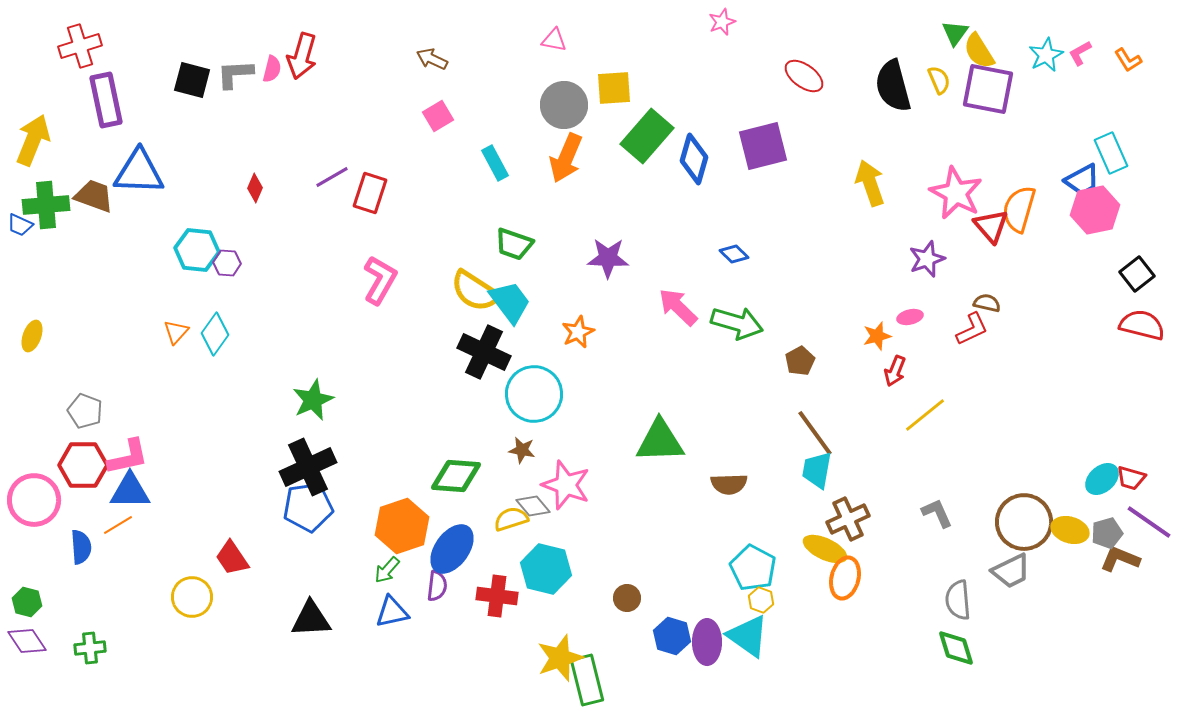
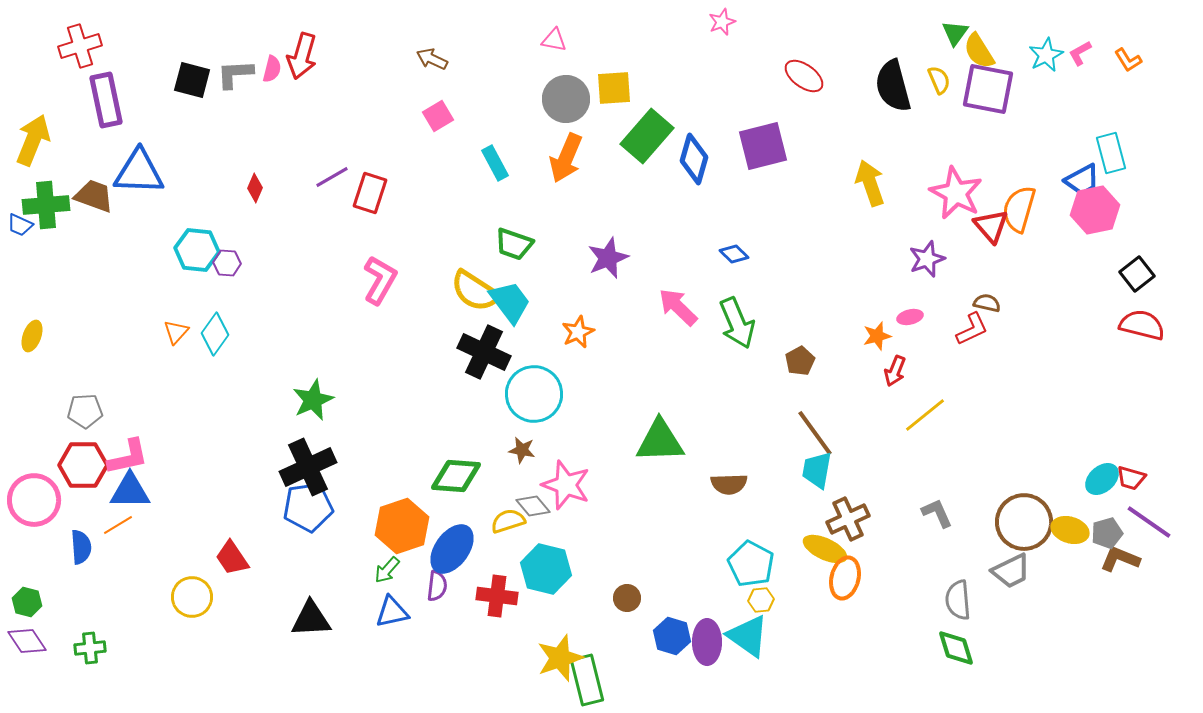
gray circle at (564, 105): moved 2 px right, 6 px up
cyan rectangle at (1111, 153): rotated 9 degrees clockwise
purple star at (608, 258): rotated 24 degrees counterclockwise
green arrow at (737, 323): rotated 51 degrees clockwise
gray pentagon at (85, 411): rotated 24 degrees counterclockwise
yellow semicircle at (511, 519): moved 3 px left, 2 px down
cyan pentagon at (753, 568): moved 2 px left, 4 px up
yellow hexagon at (761, 600): rotated 25 degrees counterclockwise
